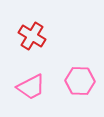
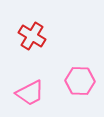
pink trapezoid: moved 1 px left, 6 px down
